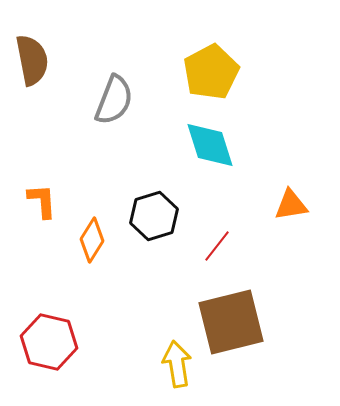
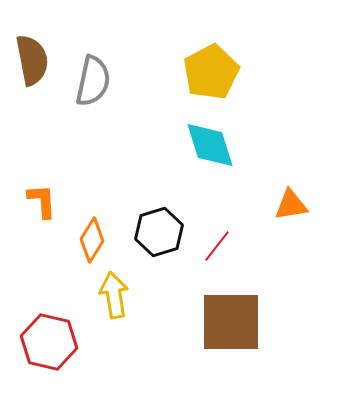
gray semicircle: moved 21 px left, 19 px up; rotated 9 degrees counterclockwise
black hexagon: moved 5 px right, 16 px down
brown square: rotated 14 degrees clockwise
yellow arrow: moved 63 px left, 69 px up
